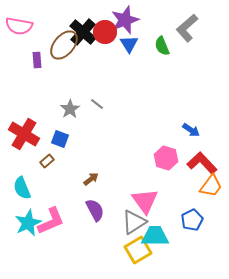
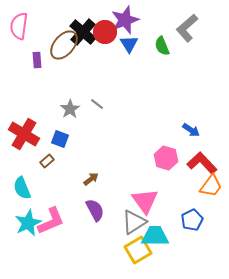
pink semicircle: rotated 88 degrees clockwise
